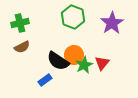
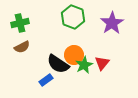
black semicircle: moved 3 px down
blue rectangle: moved 1 px right
